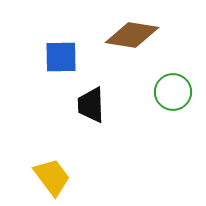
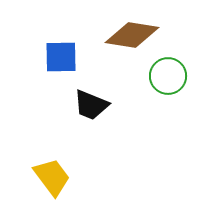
green circle: moved 5 px left, 16 px up
black trapezoid: rotated 66 degrees counterclockwise
